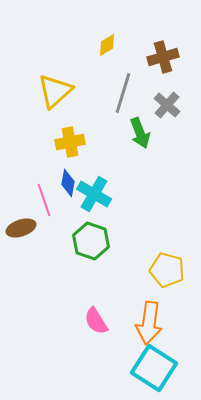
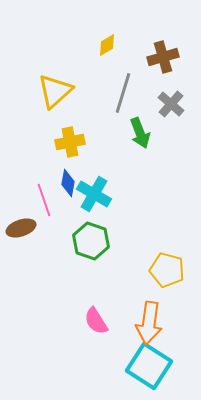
gray cross: moved 4 px right, 1 px up
cyan square: moved 5 px left, 2 px up
